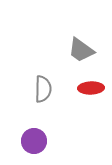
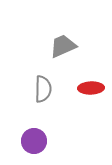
gray trapezoid: moved 18 px left, 4 px up; rotated 120 degrees clockwise
